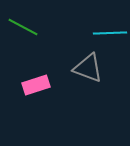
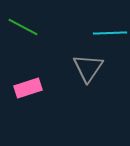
gray triangle: rotated 44 degrees clockwise
pink rectangle: moved 8 px left, 3 px down
